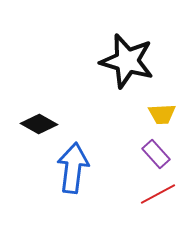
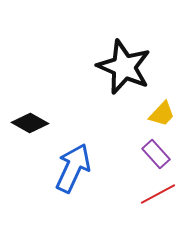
black star: moved 3 px left, 6 px down; rotated 8 degrees clockwise
yellow trapezoid: rotated 44 degrees counterclockwise
black diamond: moved 9 px left, 1 px up
blue arrow: rotated 18 degrees clockwise
